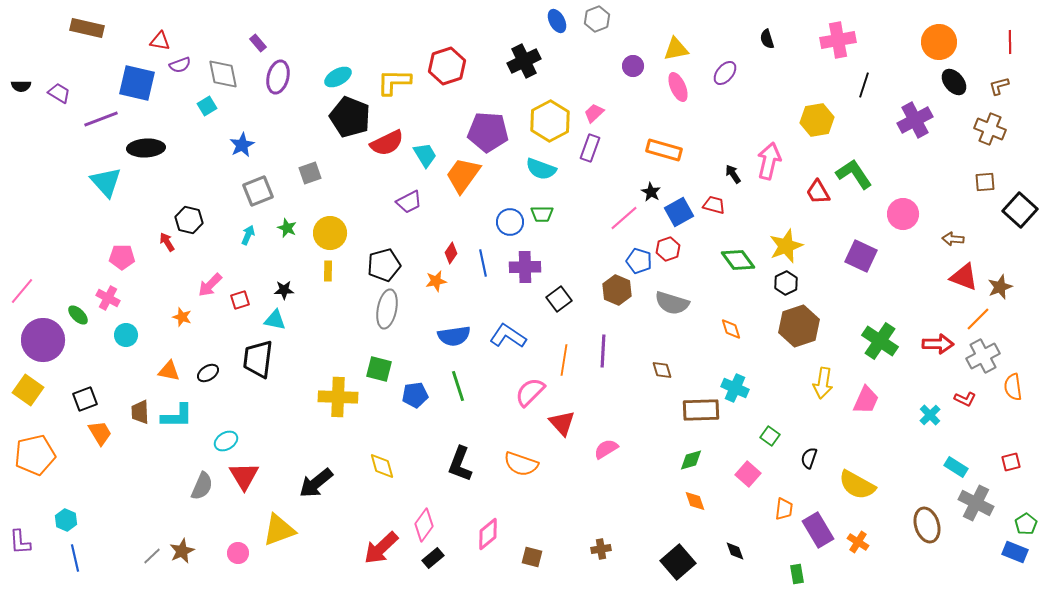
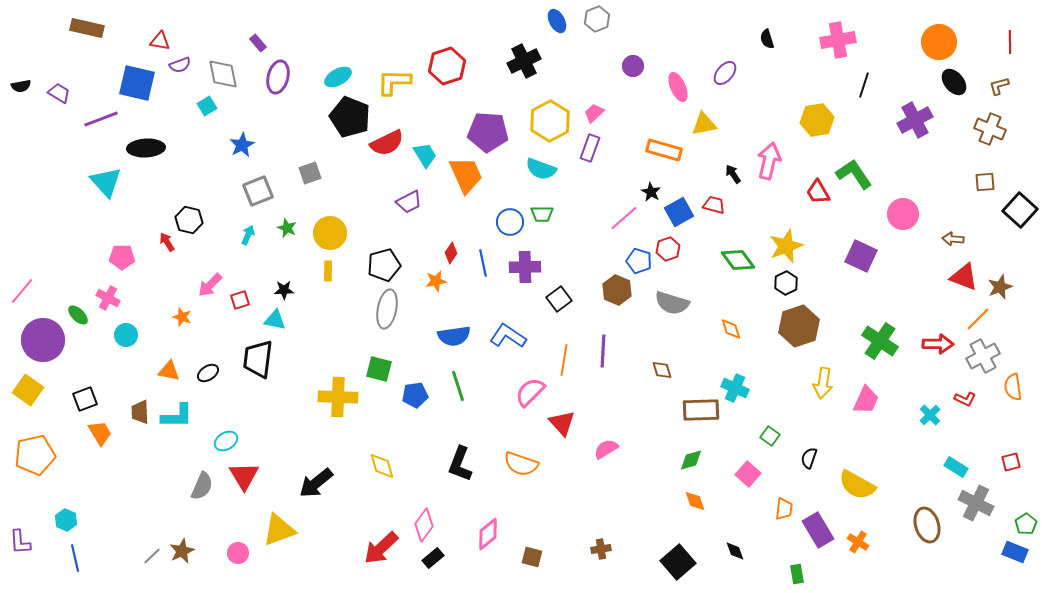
yellow triangle at (676, 49): moved 28 px right, 75 px down
black semicircle at (21, 86): rotated 12 degrees counterclockwise
orange trapezoid at (463, 175): moved 3 px right; rotated 120 degrees clockwise
